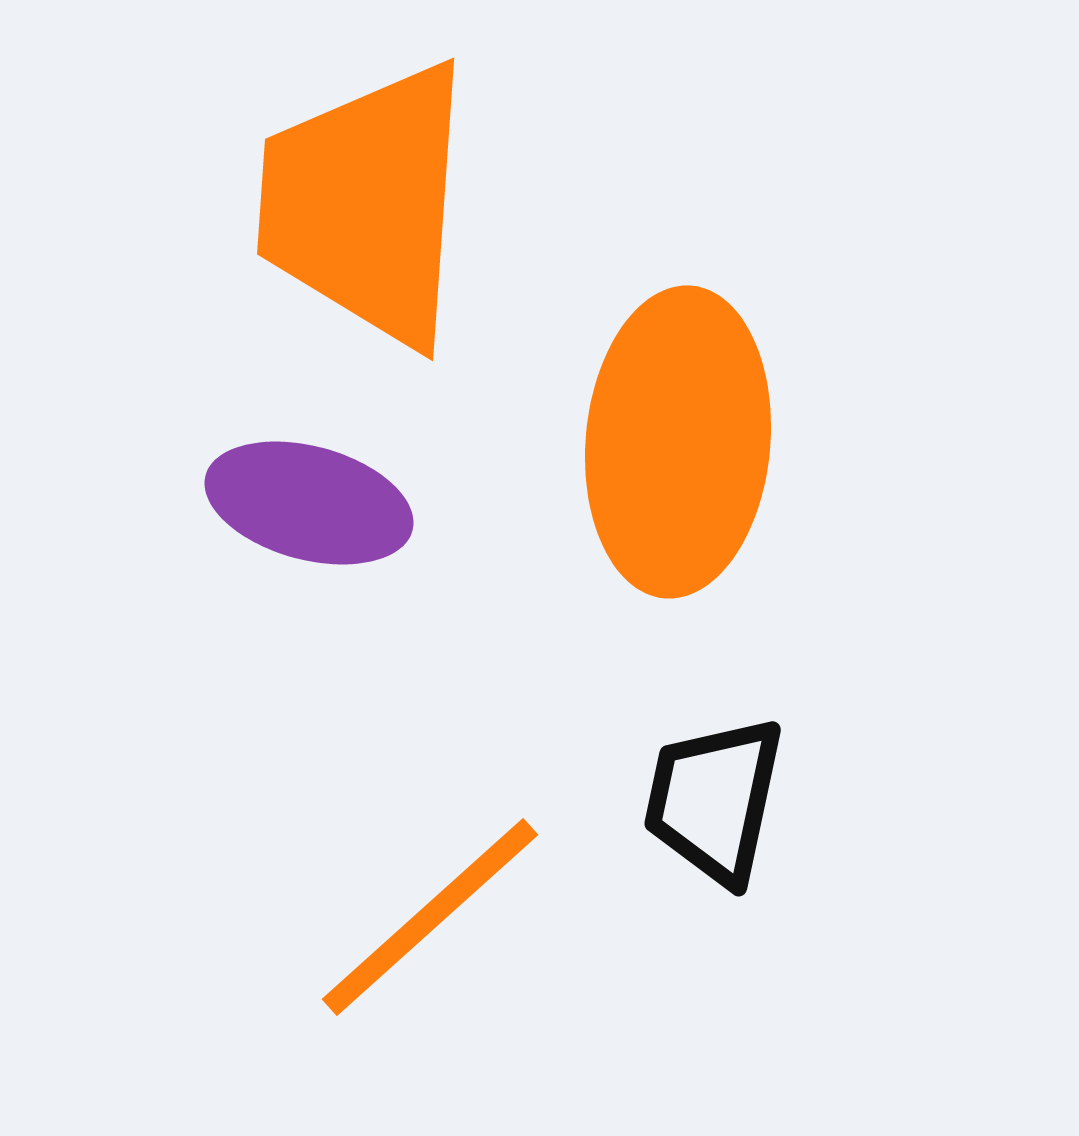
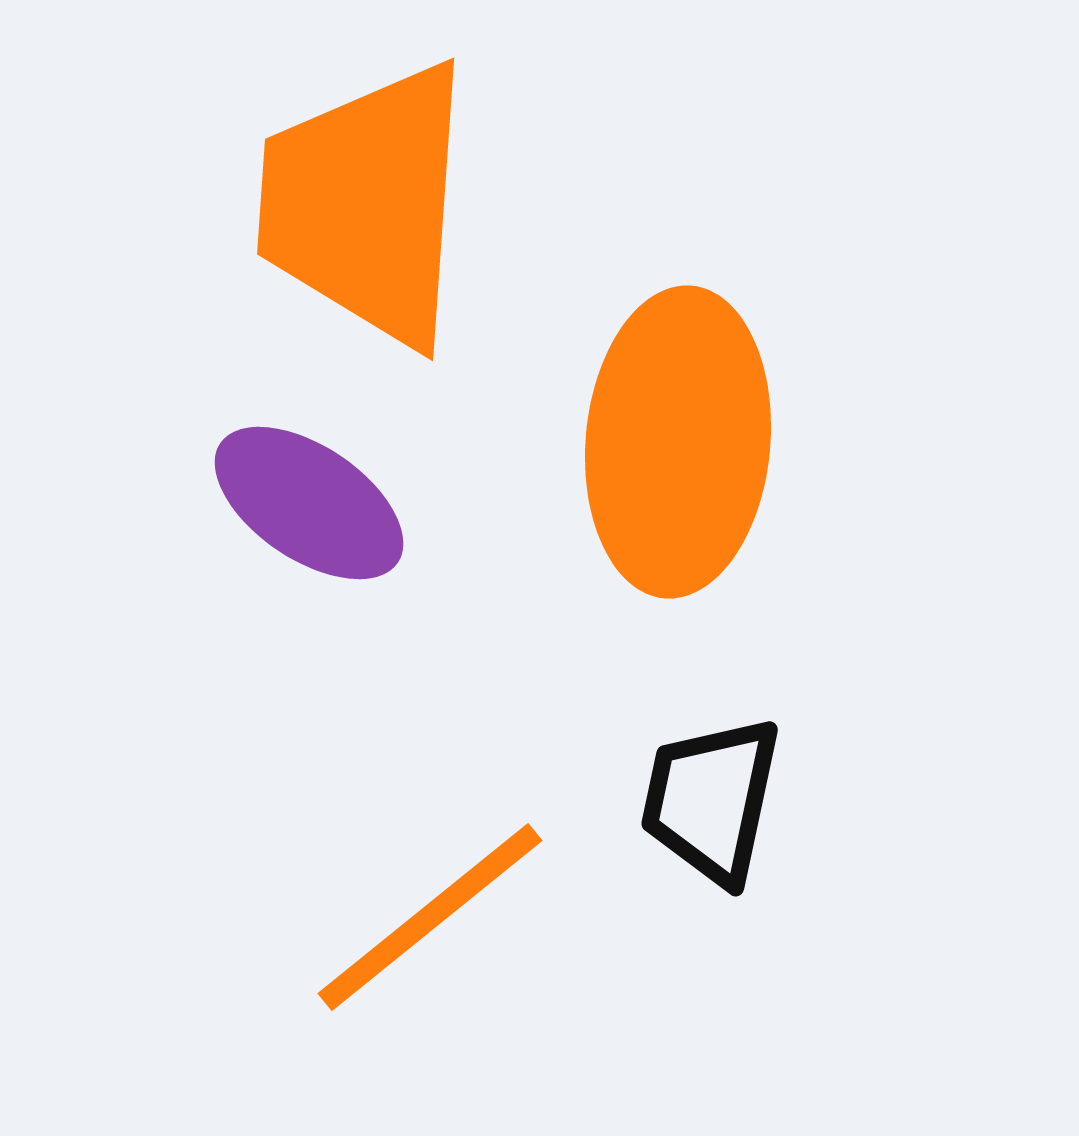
purple ellipse: rotated 19 degrees clockwise
black trapezoid: moved 3 px left
orange line: rotated 3 degrees clockwise
